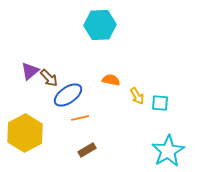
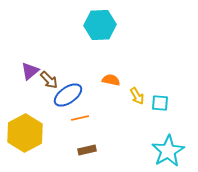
brown arrow: moved 2 px down
brown rectangle: rotated 18 degrees clockwise
